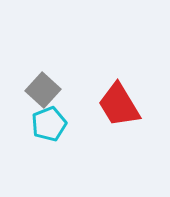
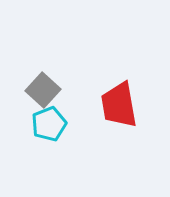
red trapezoid: rotated 21 degrees clockwise
